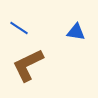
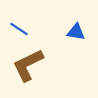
blue line: moved 1 px down
